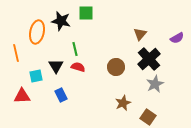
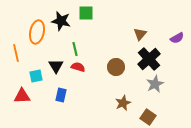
blue rectangle: rotated 40 degrees clockwise
